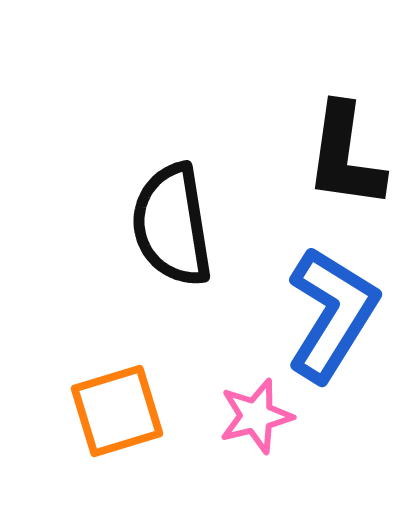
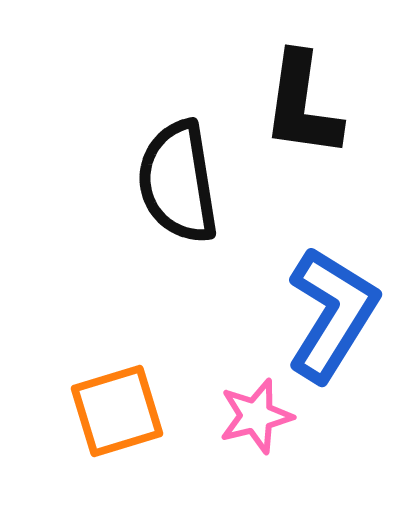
black L-shape: moved 43 px left, 51 px up
black semicircle: moved 6 px right, 43 px up
